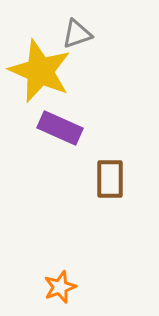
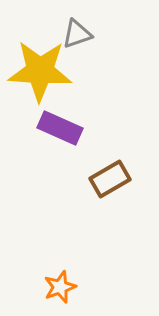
yellow star: rotated 20 degrees counterclockwise
brown rectangle: rotated 60 degrees clockwise
